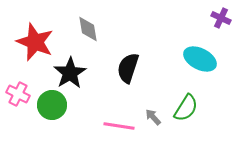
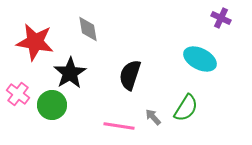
red star: rotated 12 degrees counterclockwise
black semicircle: moved 2 px right, 7 px down
pink cross: rotated 10 degrees clockwise
